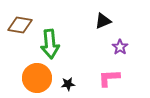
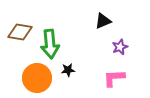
brown diamond: moved 7 px down
purple star: rotated 14 degrees clockwise
pink L-shape: moved 5 px right
black star: moved 14 px up
